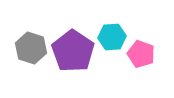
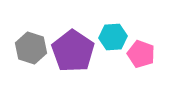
cyan hexagon: moved 1 px right
